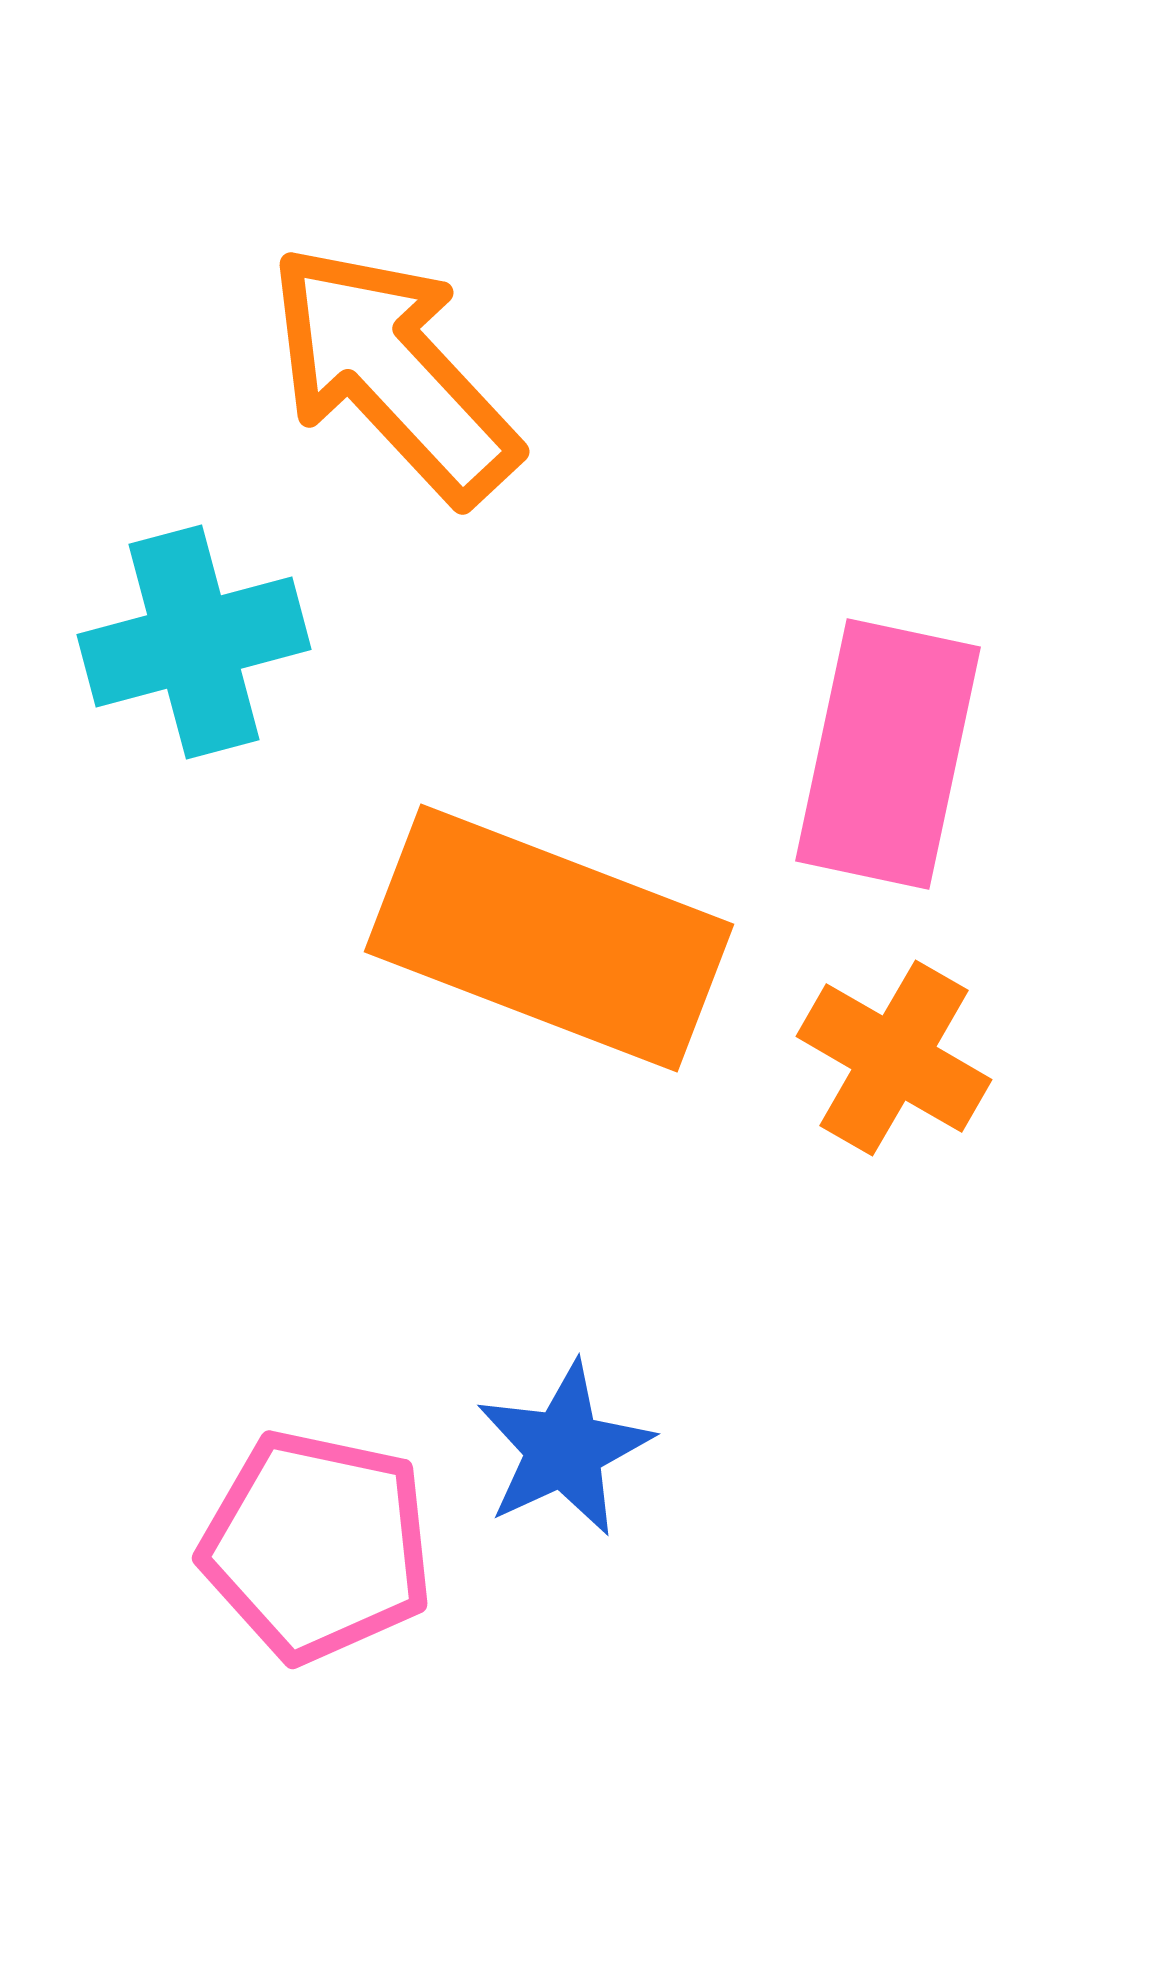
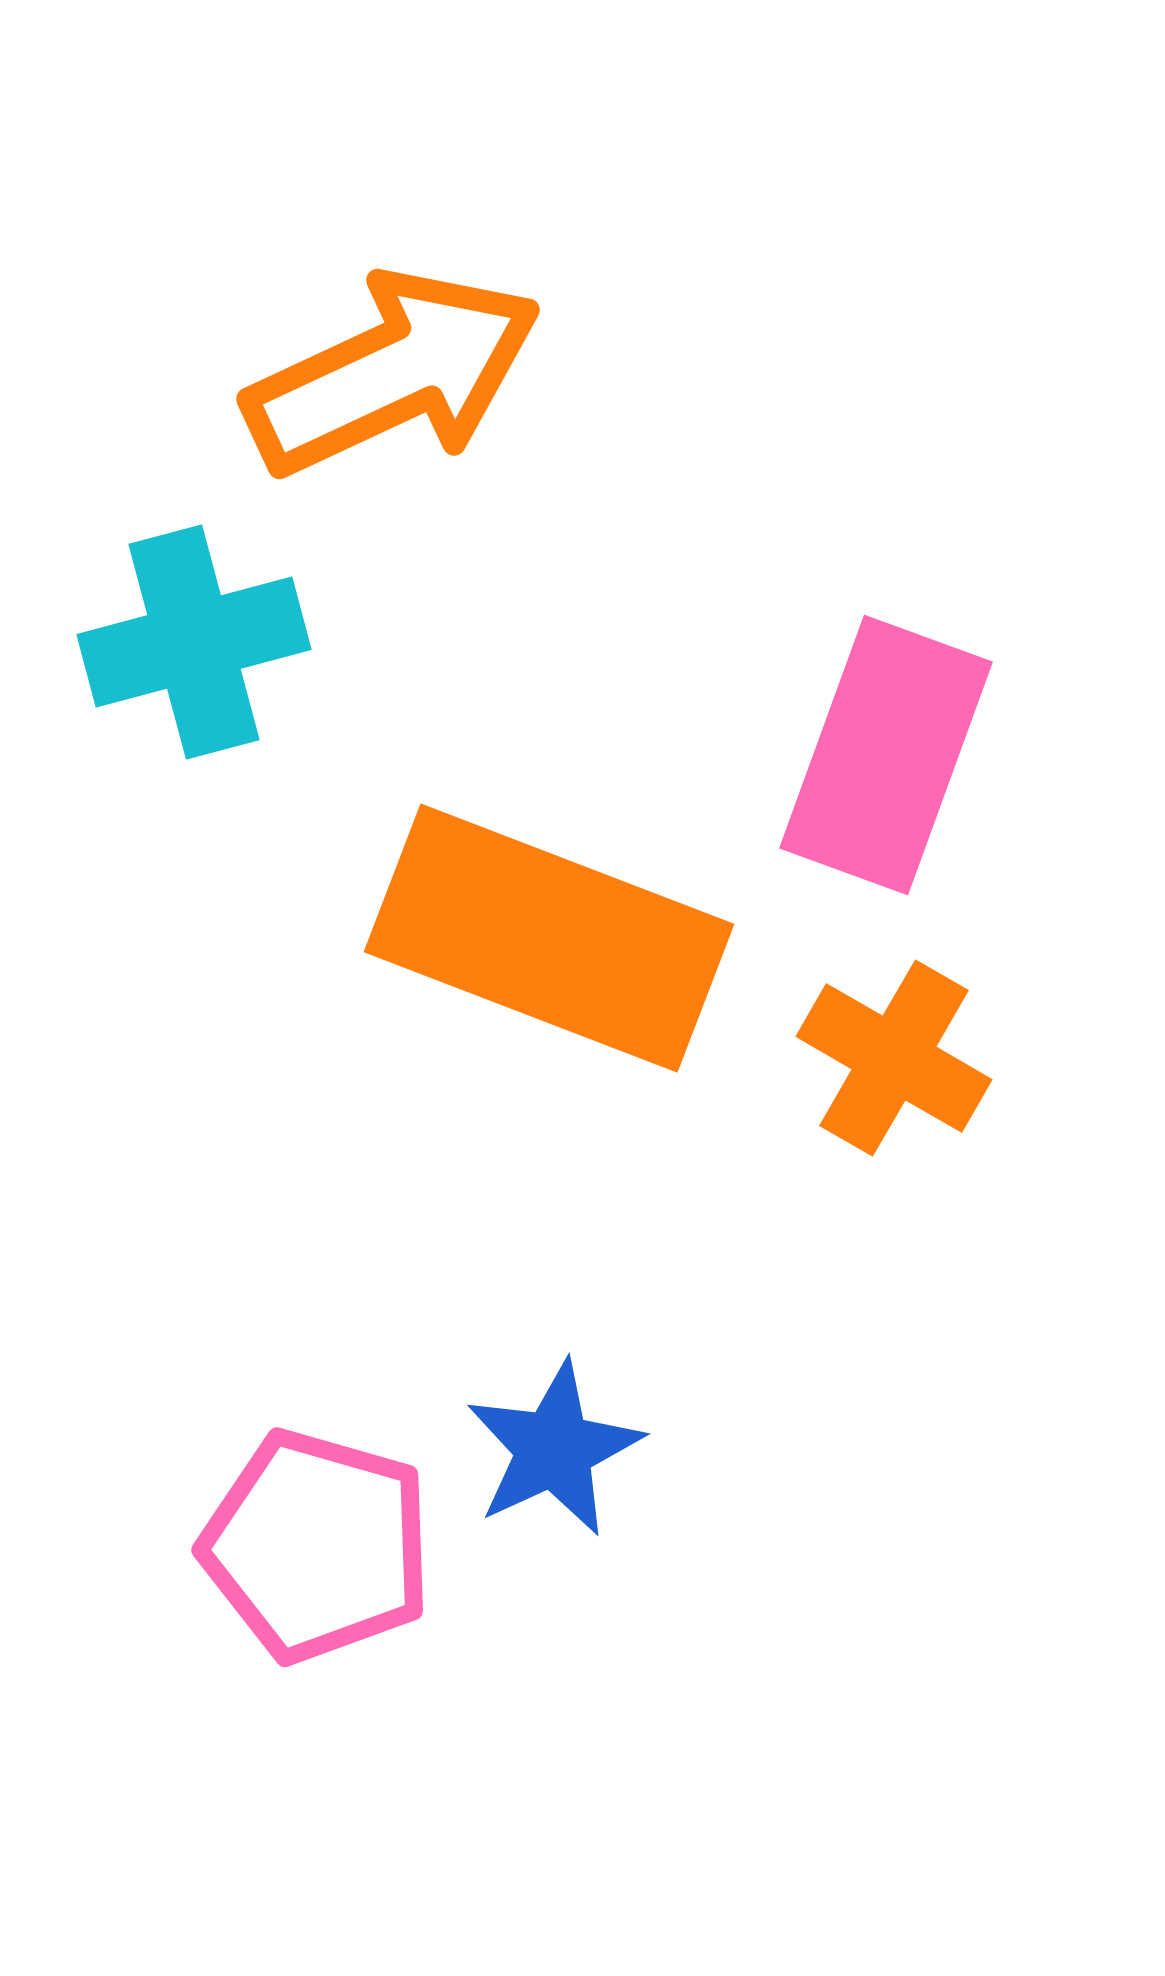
orange arrow: rotated 108 degrees clockwise
pink rectangle: moved 2 px left, 1 px down; rotated 8 degrees clockwise
blue star: moved 10 px left
pink pentagon: rotated 4 degrees clockwise
